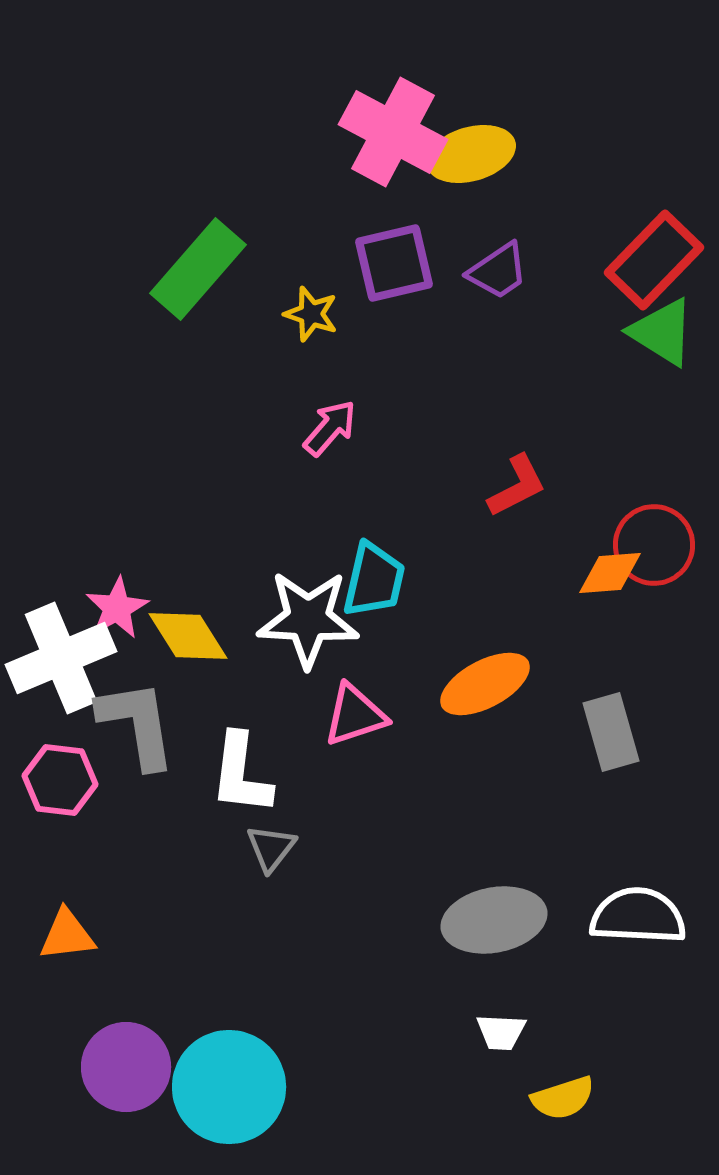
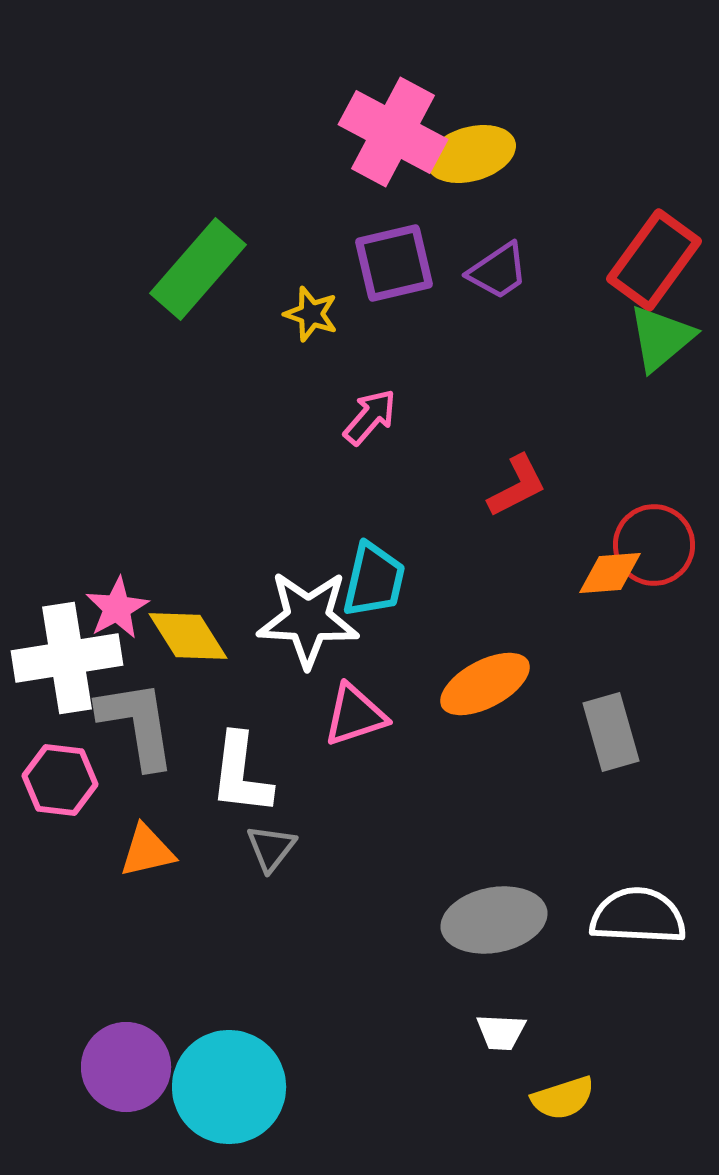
red rectangle: rotated 8 degrees counterclockwise
green triangle: moved 1 px left, 6 px down; rotated 48 degrees clockwise
pink arrow: moved 40 px right, 11 px up
white cross: moved 6 px right; rotated 14 degrees clockwise
orange triangle: moved 80 px right, 84 px up; rotated 6 degrees counterclockwise
